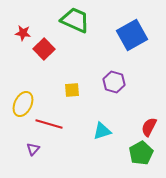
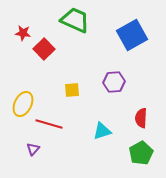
purple hexagon: rotated 20 degrees counterclockwise
red semicircle: moved 8 px left, 9 px up; rotated 24 degrees counterclockwise
